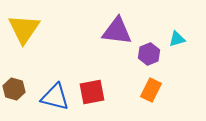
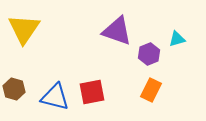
purple triangle: rotated 12 degrees clockwise
